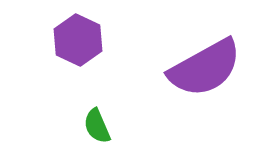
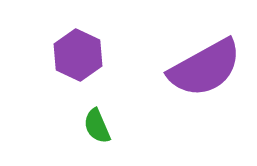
purple hexagon: moved 15 px down
